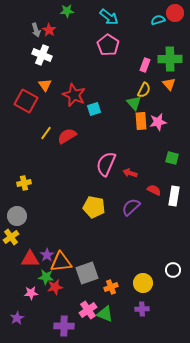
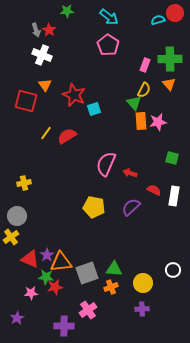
red square at (26, 101): rotated 15 degrees counterclockwise
red triangle at (30, 259): rotated 24 degrees clockwise
green triangle at (105, 314): moved 9 px right, 45 px up; rotated 18 degrees counterclockwise
